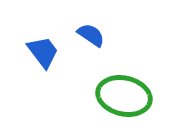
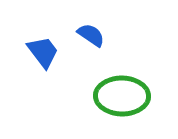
green ellipse: moved 2 px left; rotated 12 degrees counterclockwise
